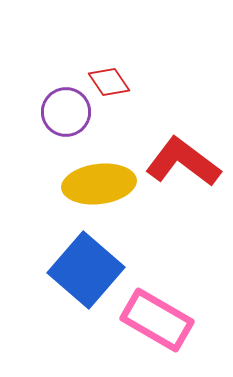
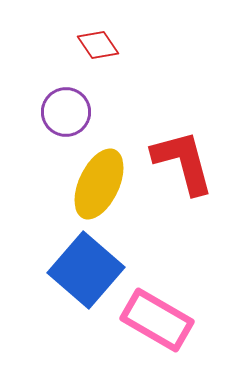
red diamond: moved 11 px left, 37 px up
red L-shape: rotated 38 degrees clockwise
yellow ellipse: rotated 58 degrees counterclockwise
